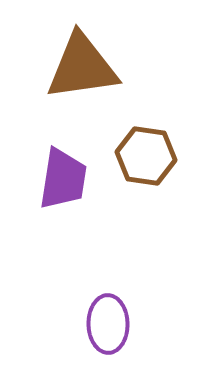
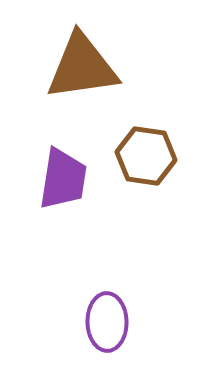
purple ellipse: moved 1 px left, 2 px up
